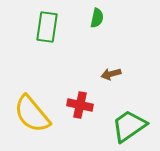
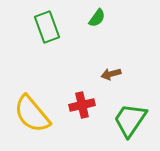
green semicircle: rotated 24 degrees clockwise
green rectangle: rotated 28 degrees counterclockwise
red cross: moved 2 px right; rotated 25 degrees counterclockwise
green trapezoid: moved 1 px right, 6 px up; rotated 21 degrees counterclockwise
